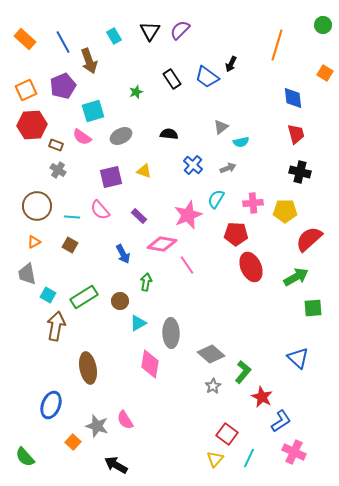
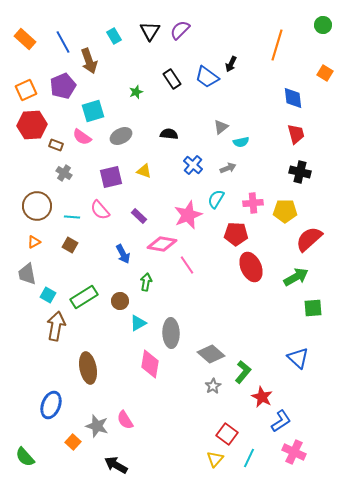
gray cross at (58, 170): moved 6 px right, 3 px down
